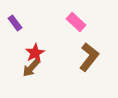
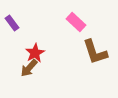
purple rectangle: moved 3 px left
brown L-shape: moved 6 px right, 5 px up; rotated 124 degrees clockwise
brown arrow: moved 2 px left
